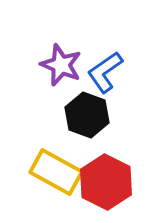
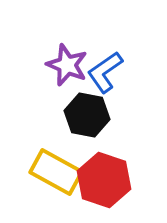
purple star: moved 6 px right
black hexagon: rotated 9 degrees counterclockwise
red hexagon: moved 2 px left, 2 px up; rotated 8 degrees counterclockwise
